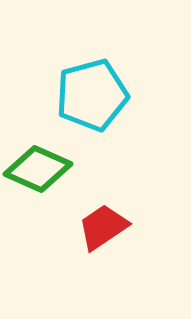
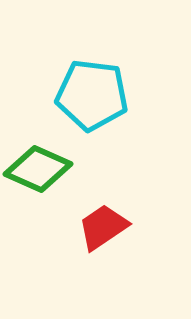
cyan pentagon: rotated 22 degrees clockwise
